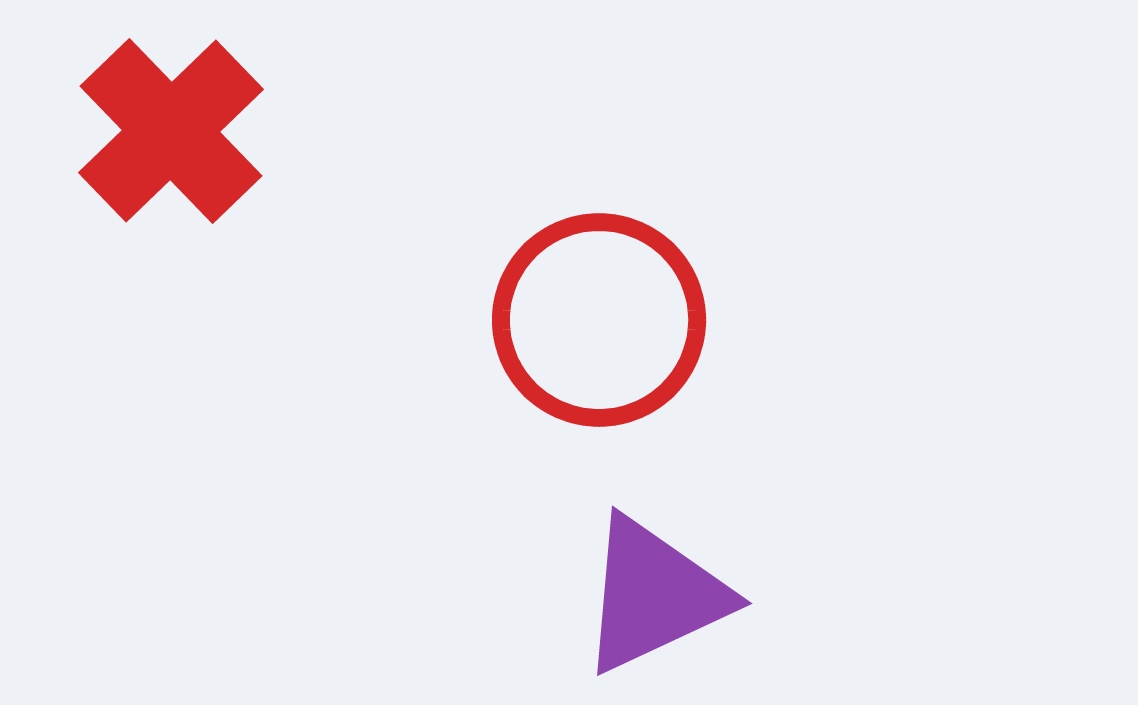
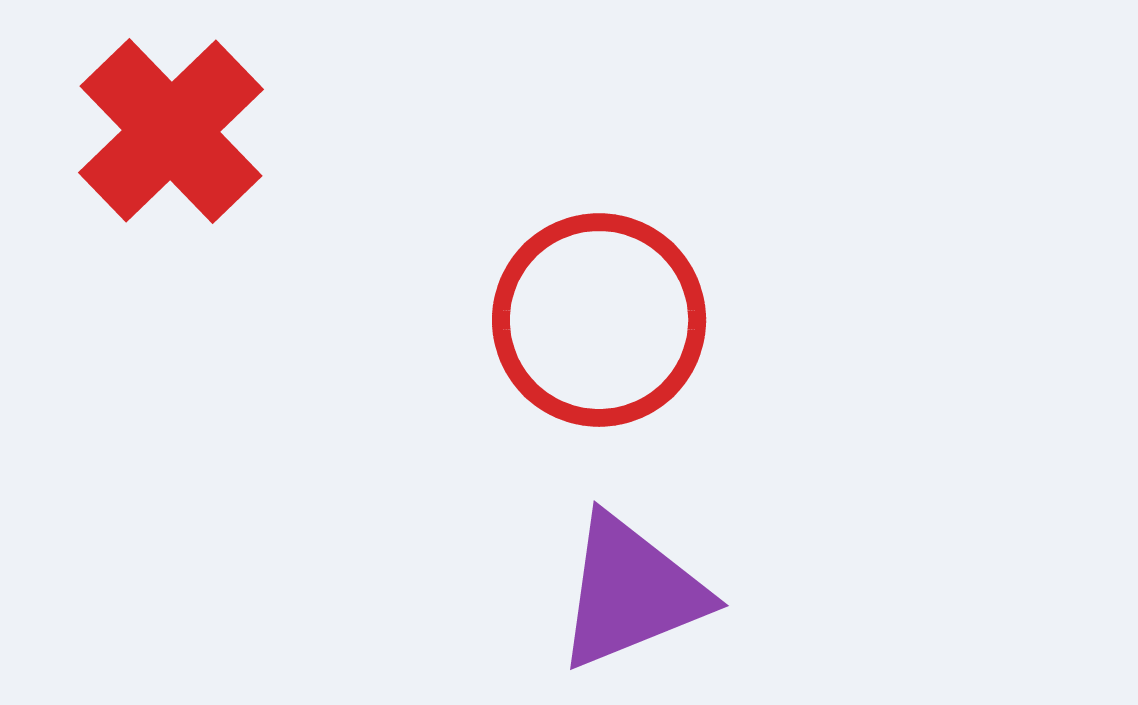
purple triangle: moved 23 px left, 3 px up; rotated 3 degrees clockwise
